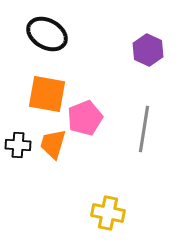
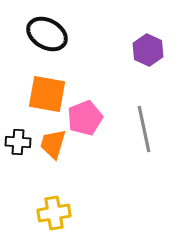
gray line: rotated 21 degrees counterclockwise
black cross: moved 3 px up
yellow cross: moved 54 px left; rotated 20 degrees counterclockwise
